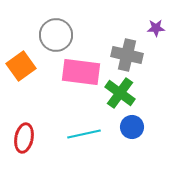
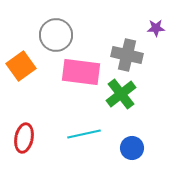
green cross: moved 1 px right, 1 px down; rotated 16 degrees clockwise
blue circle: moved 21 px down
